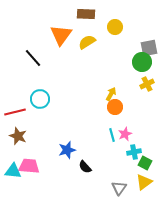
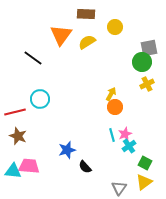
black line: rotated 12 degrees counterclockwise
cyan cross: moved 5 px left, 6 px up; rotated 24 degrees counterclockwise
